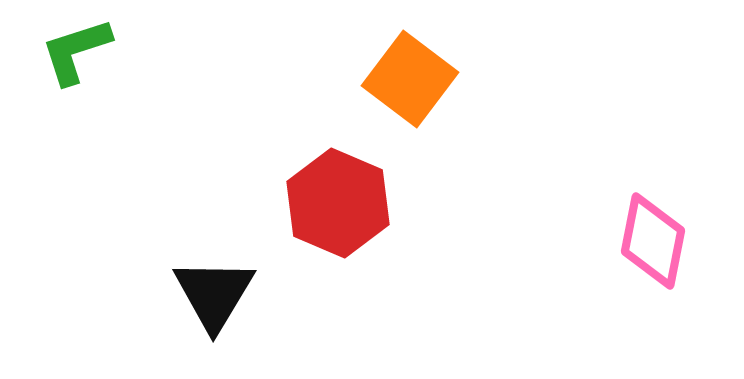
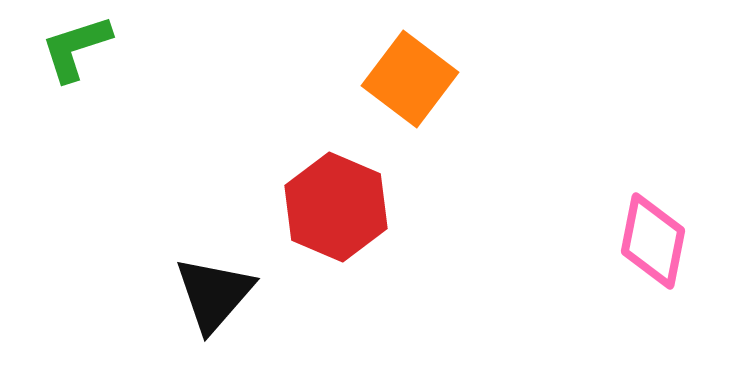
green L-shape: moved 3 px up
red hexagon: moved 2 px left, 4 px down
black triangle: rotated 10 degrees clockwise
